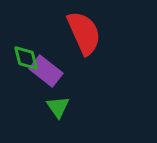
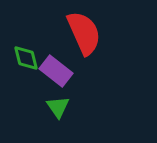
purple rectangle: moved 10 px right
